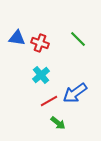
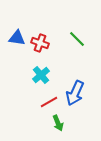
green line: moved 1 px left
blue arrow: rotated 30 degrees counterclockwise
red line: moved 1 px down
green arrow: rotated 28 degrees clockwise
